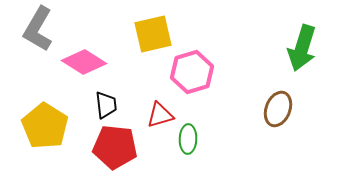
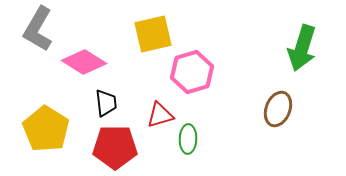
black trapezoid: moved 2 px up
yellow pentagon: moved 1 px right, 3 px down
red pentagon: rotated 6 degrees counterclockwise
